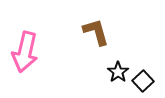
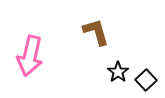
pink arrow: moved 5 px right, 4 px down
black square: moved 3 px right, 1 px up
